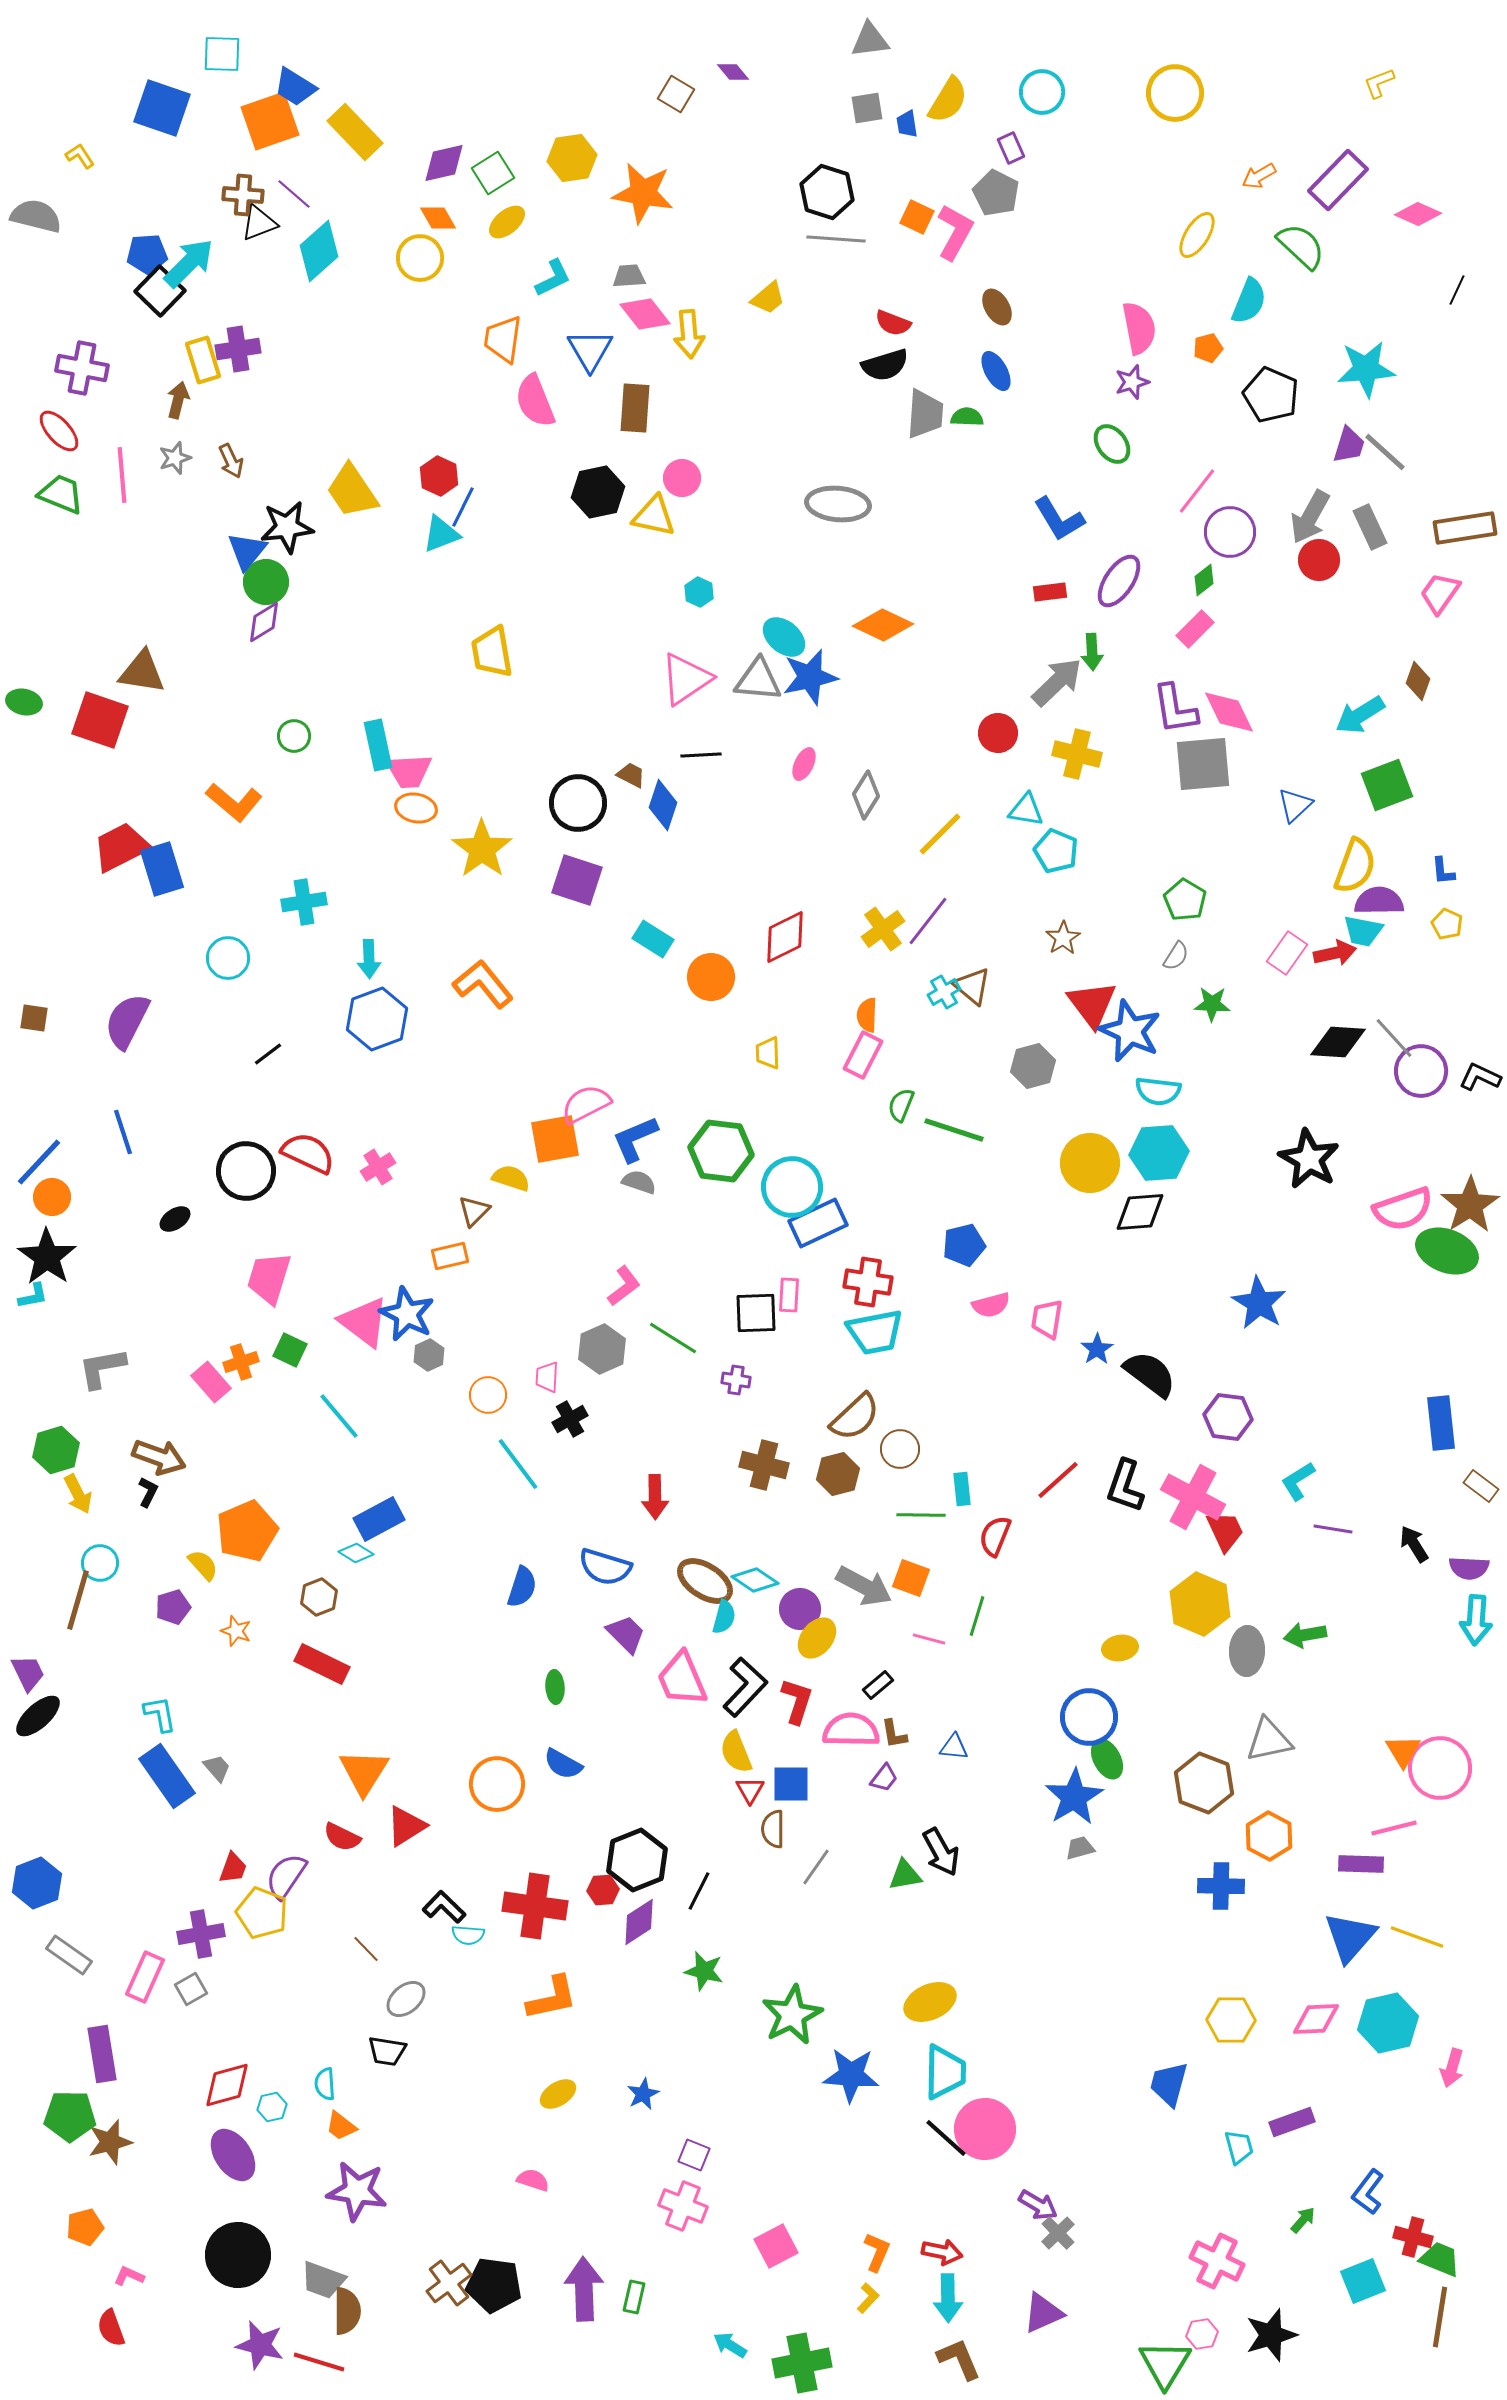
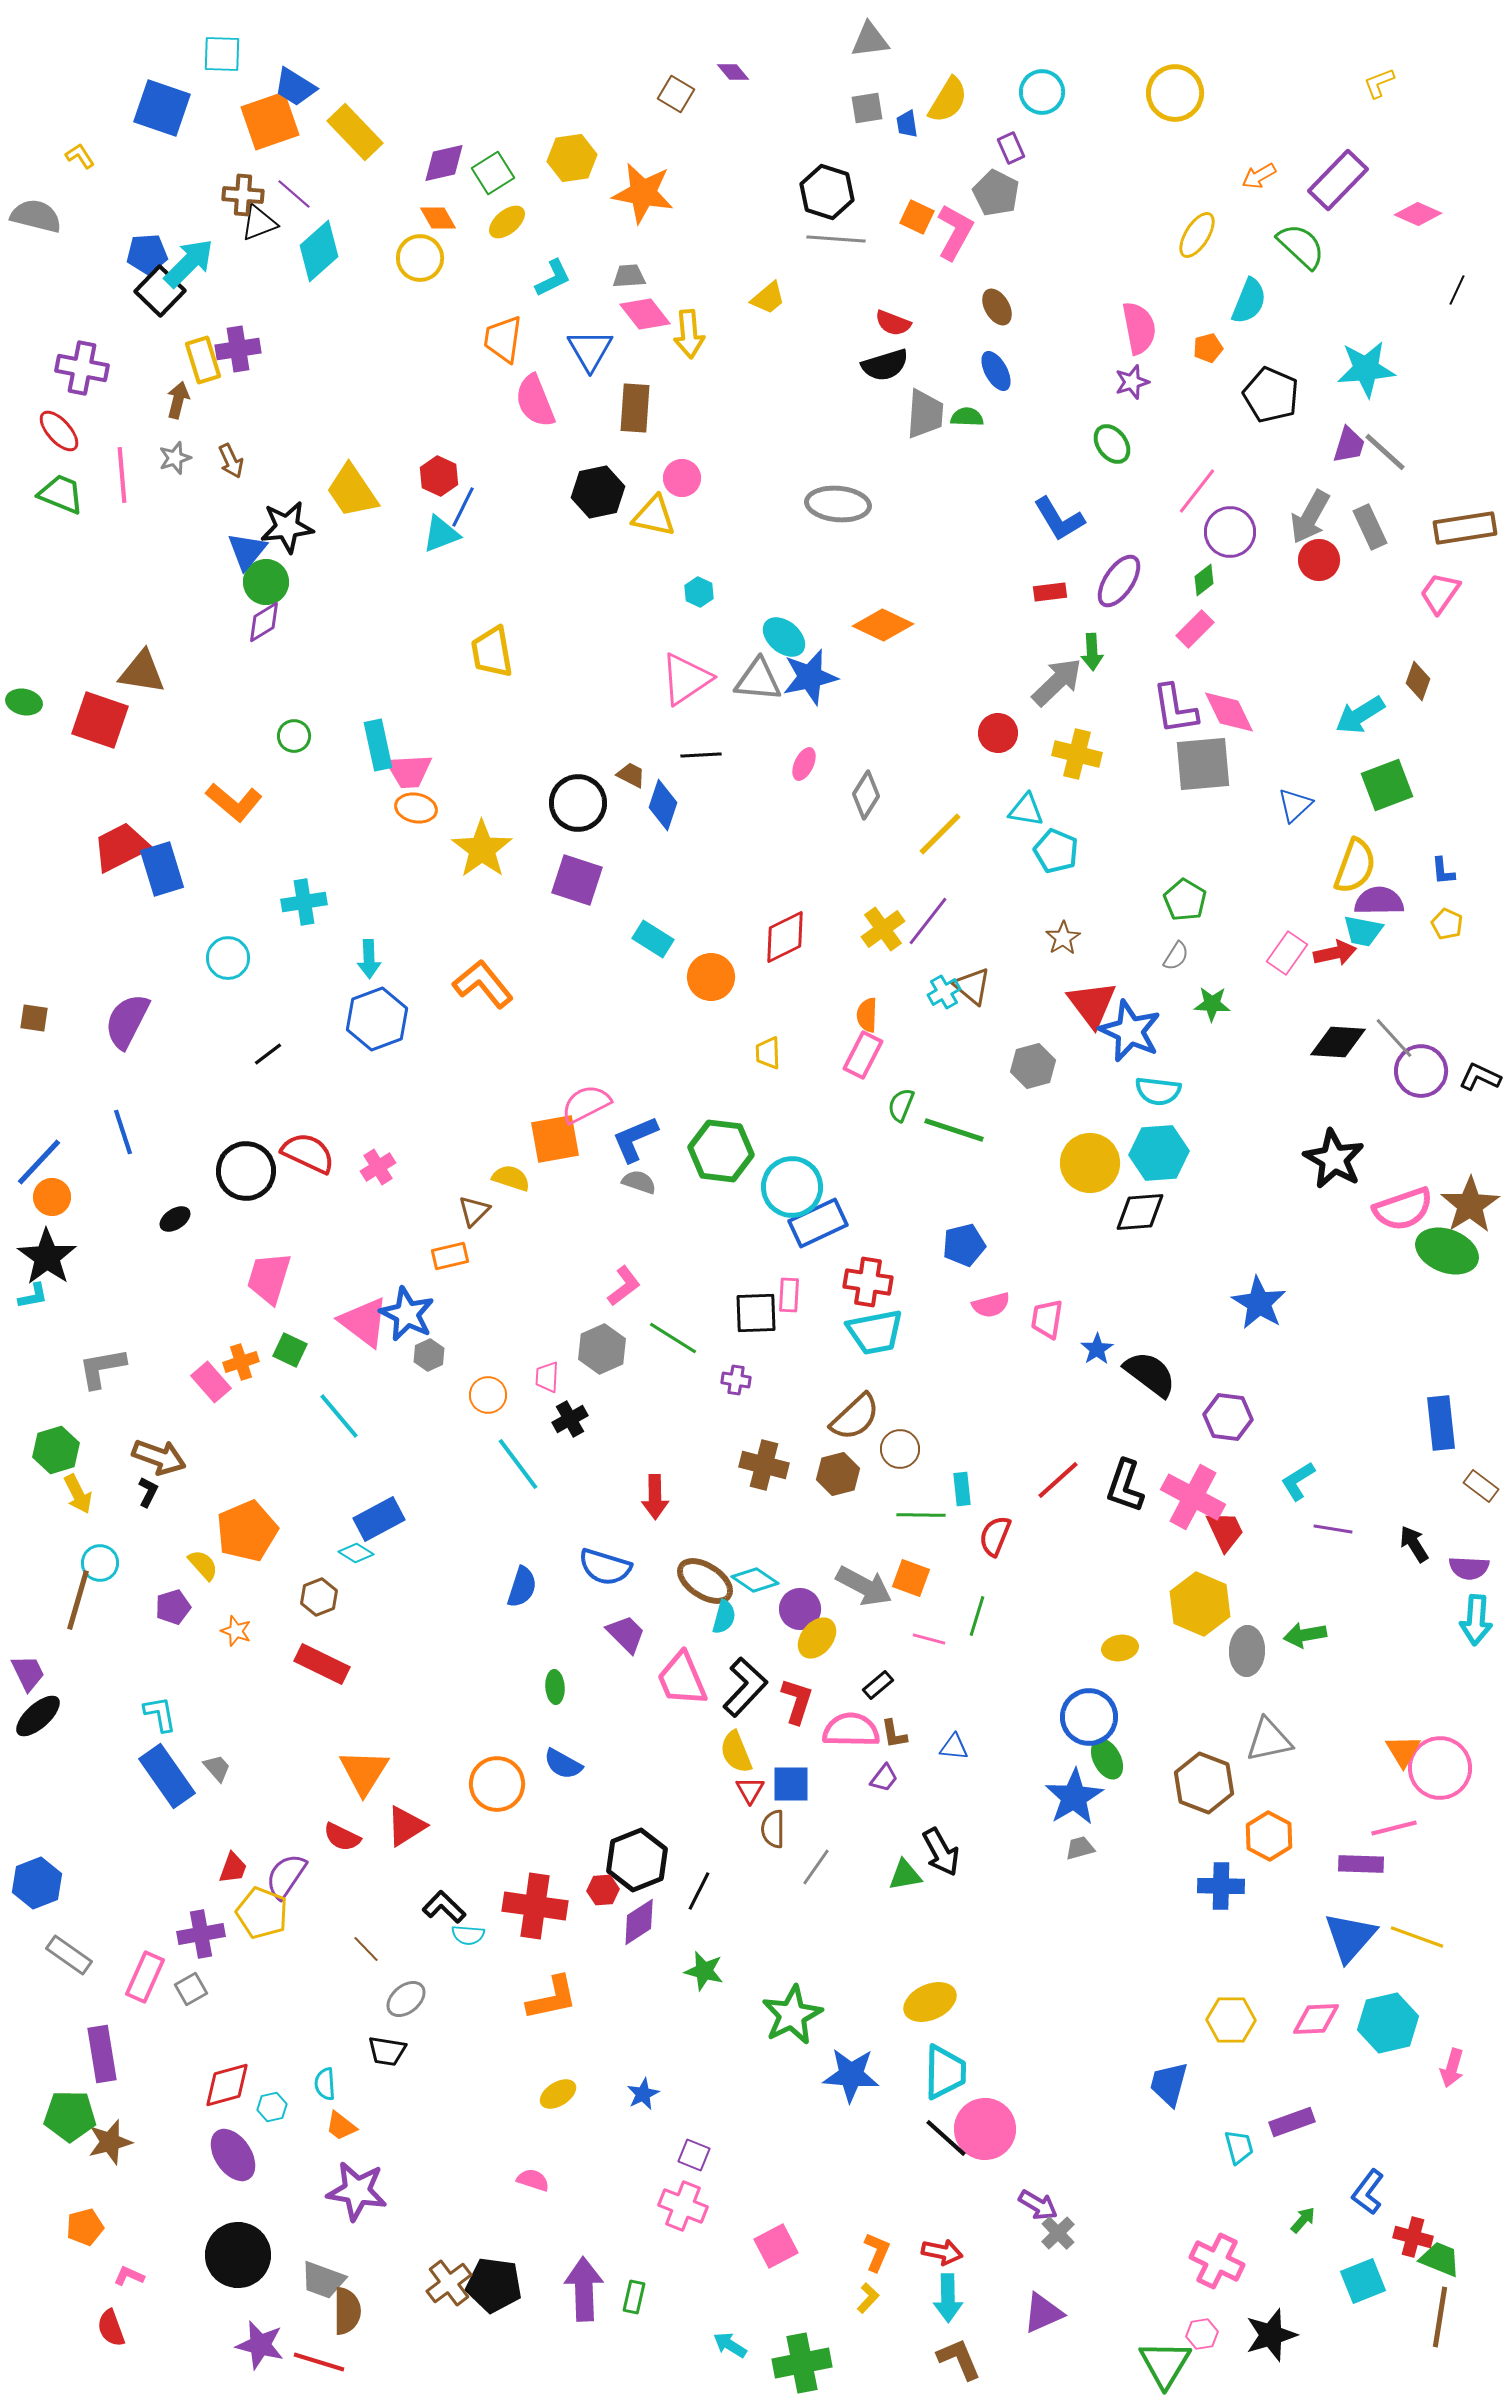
black star at (1309, 1159): moved 25 px right
